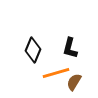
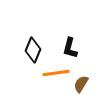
orange line: rotated 8 degrees clockwise
brown semicircle: moved 7 px right, 2 px down
